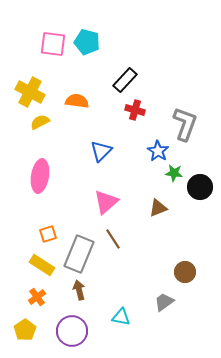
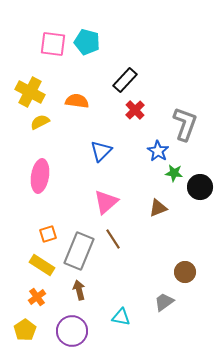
red cross: rotated 30 degrees clockwise
gray rectangle: moved 3 px up
